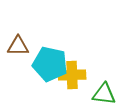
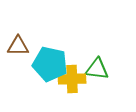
yellow cross: moved 4 px down
green triangle: moved 7 px left, 25 px up
